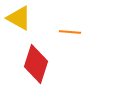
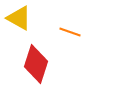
orange line: rotated 15 degrees clockwise
